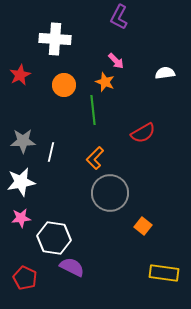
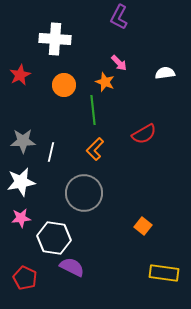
pink arrow: moved 3 px right, 2 px down
red semicircle: moved 1 px right, 1 px down
orange L-shape: moved 9 px up
gray circle: moved 26 px left
